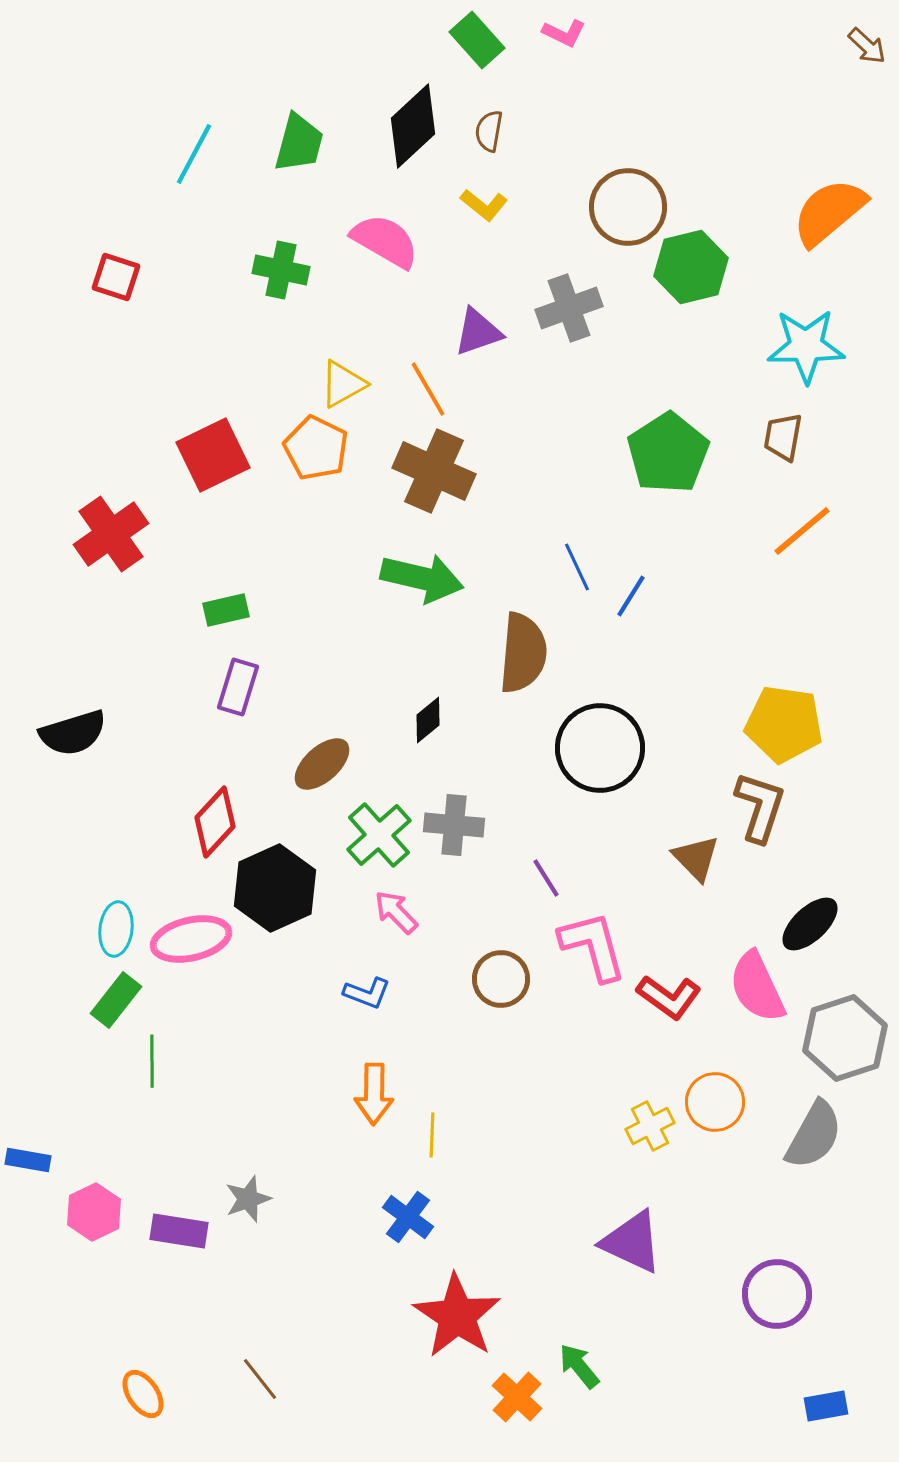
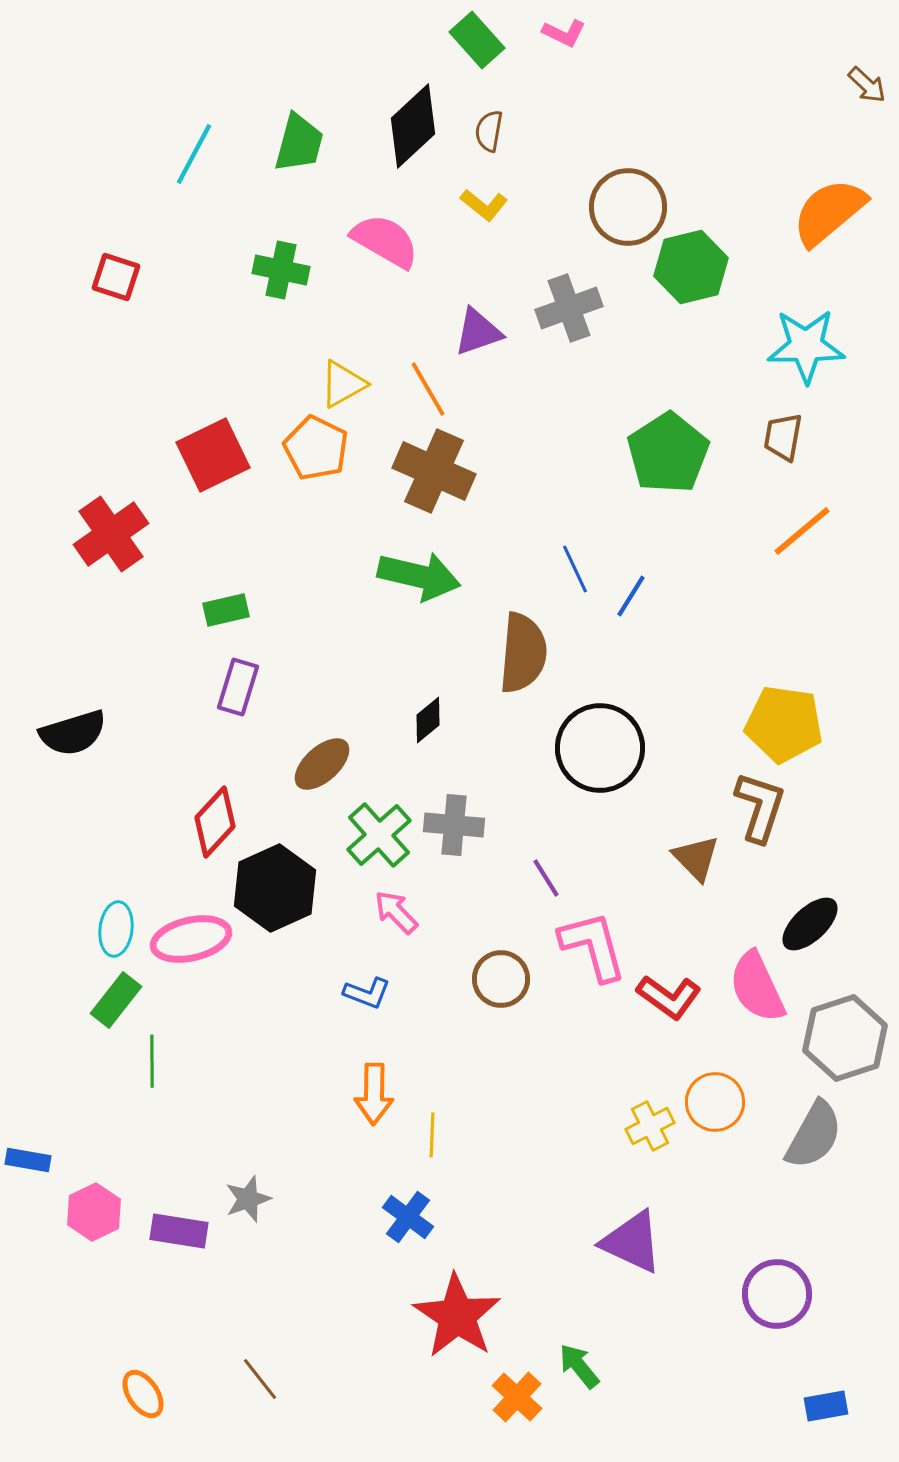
brown arrow at (867, 46): moved 39 px down
blue line at (577, 567): moved 2 px left, 2 px down
green arrow at (422, 578): moved 3 px left, 2 px up
